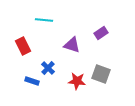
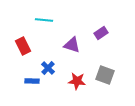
gray square: moved 4 px right, 1 px down
blue rectangle: rotated 16 degrees counterclockwise
